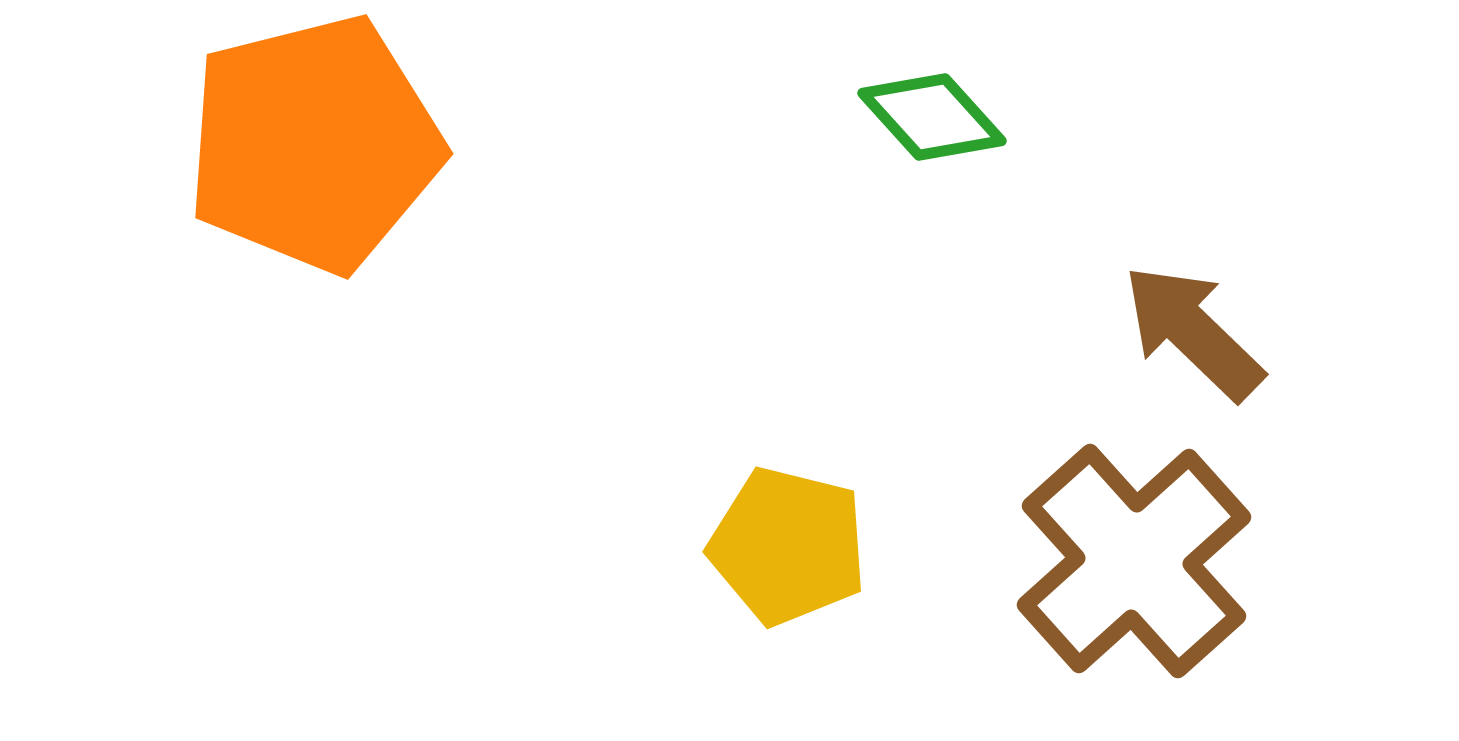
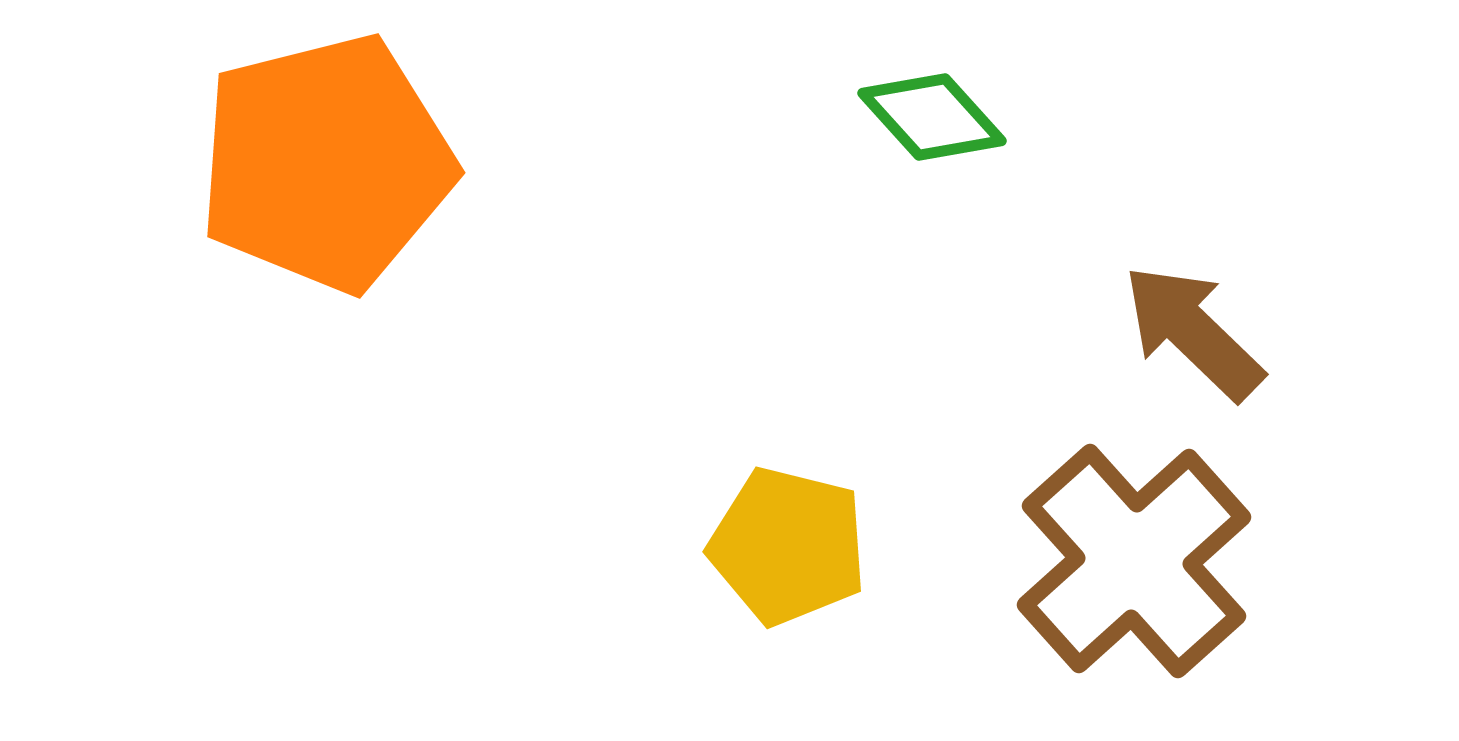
orange pentagon: moved 12 px right, 19 px down
